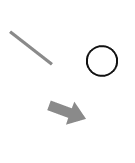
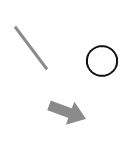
gray line: rotated 15 degrees clockwise
